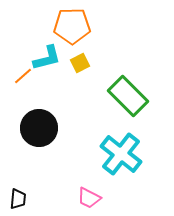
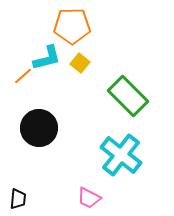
yellow square: rotated 24 degrees counterclockwise
cyan cross: moved 1 px down
